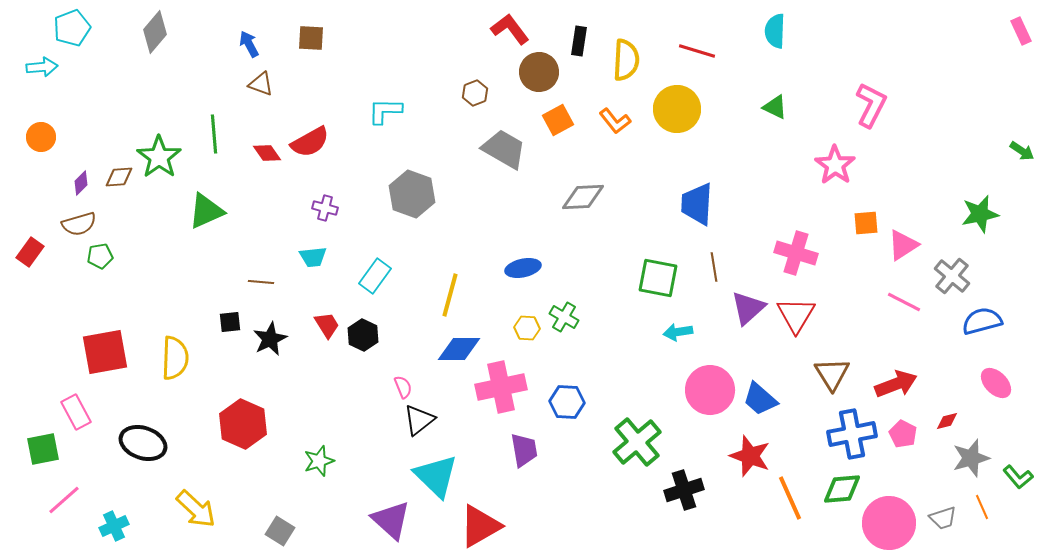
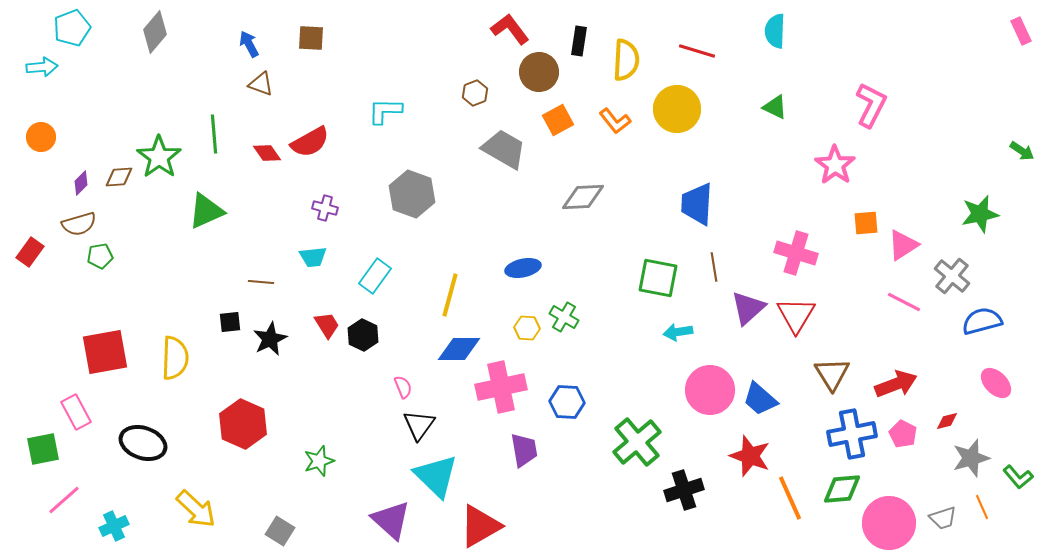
black triangle at (419, 420): moved 5 px down; rotated 16 degrees counterclockwise
